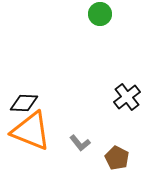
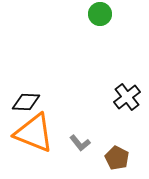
black diamond: moved 2 px right, 1 px up
orange triangle: moved 3 px right, 2 px down
